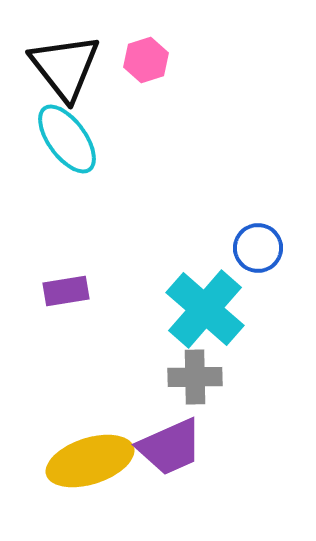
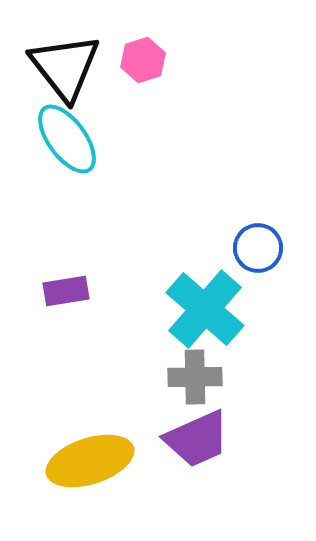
pink hexagon: moved 3 px left
purple trapezoid: moved 27 px right, 8 px up
